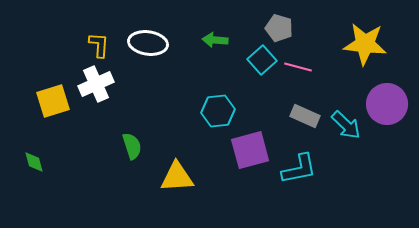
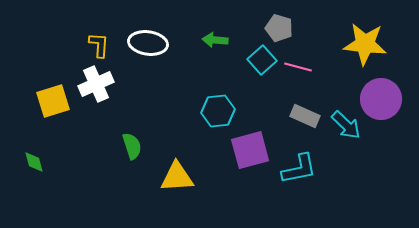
purple circle: moved 6 px left, 5 px up
